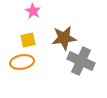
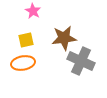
yellow square: moved 2 px left
orange ellipse: moved 1 px right, 1 px down
